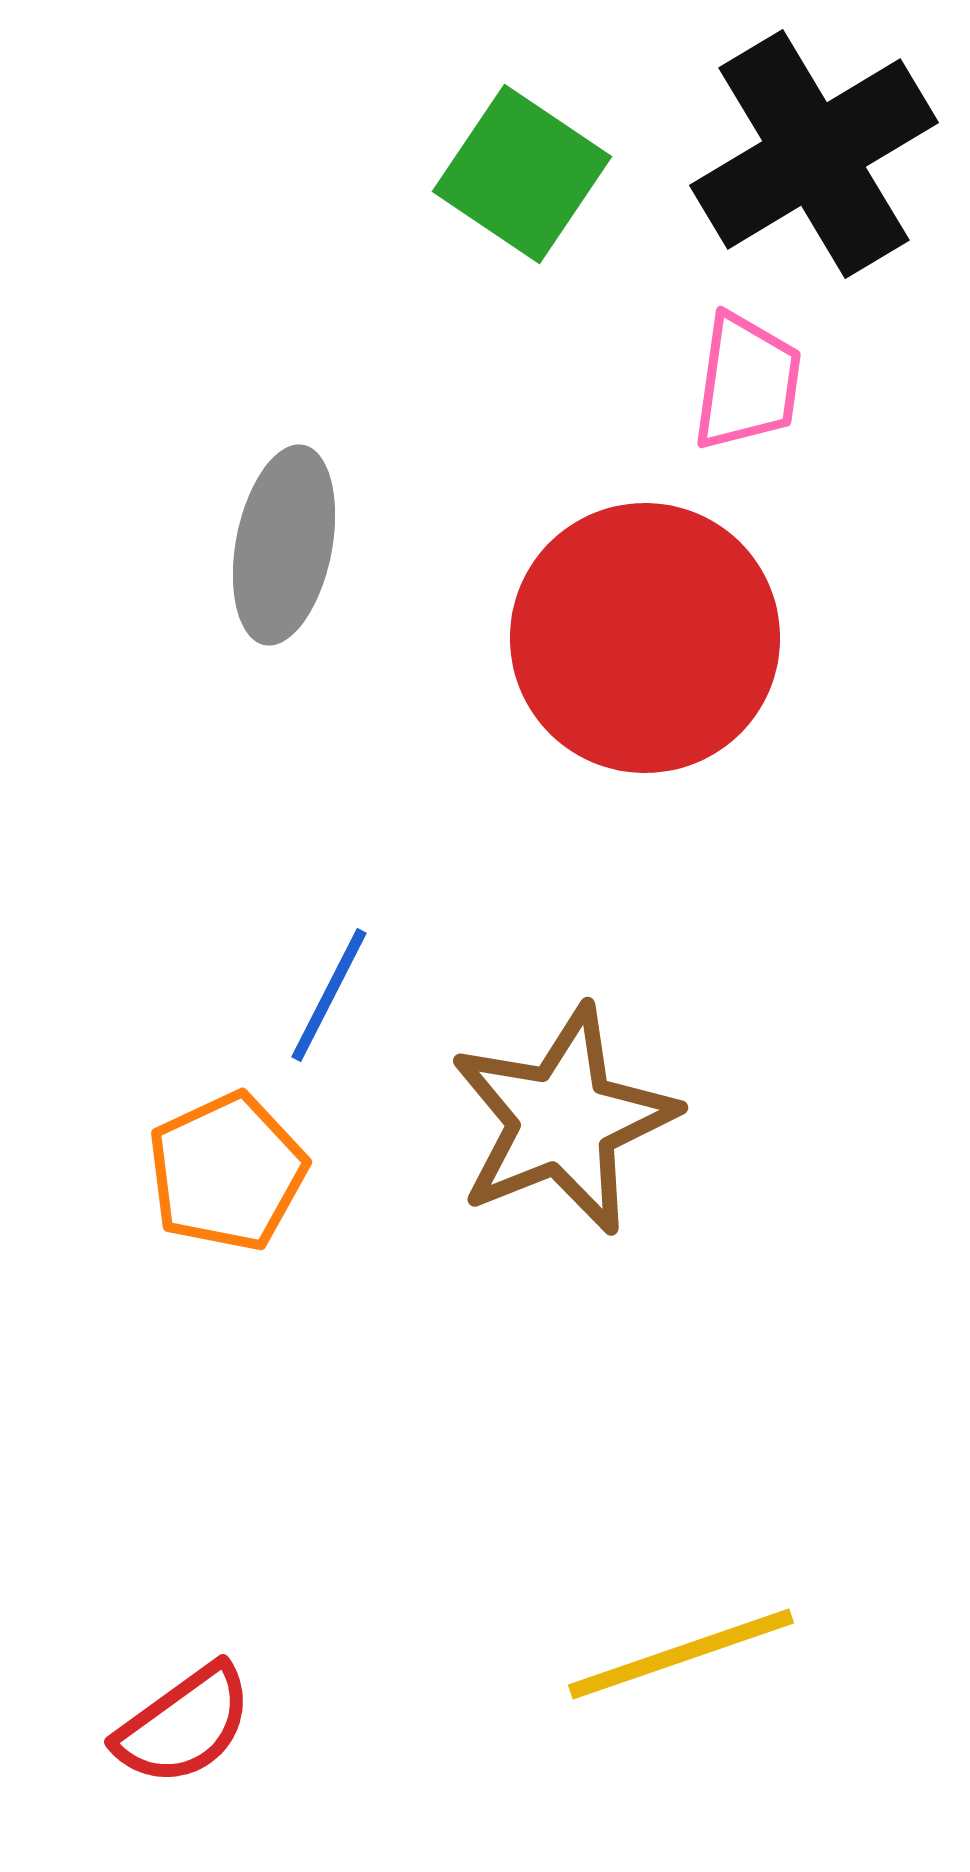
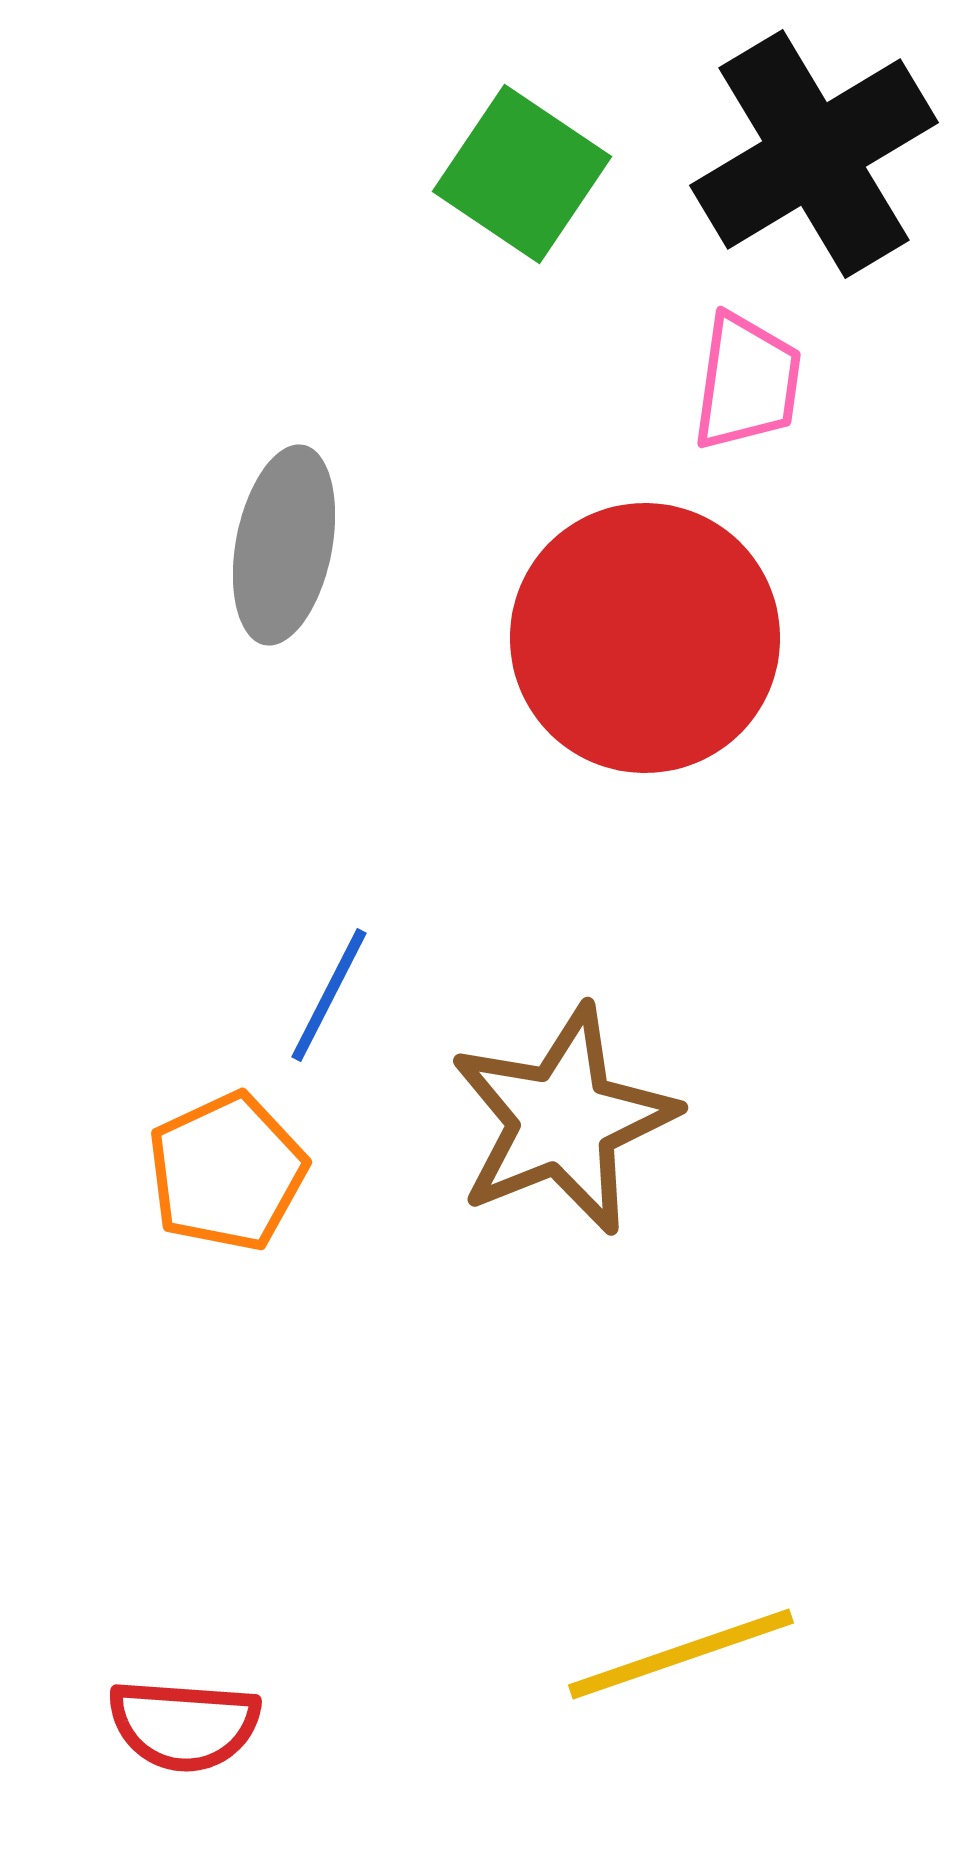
red semicircle: rotated 40 degrees clockwise
